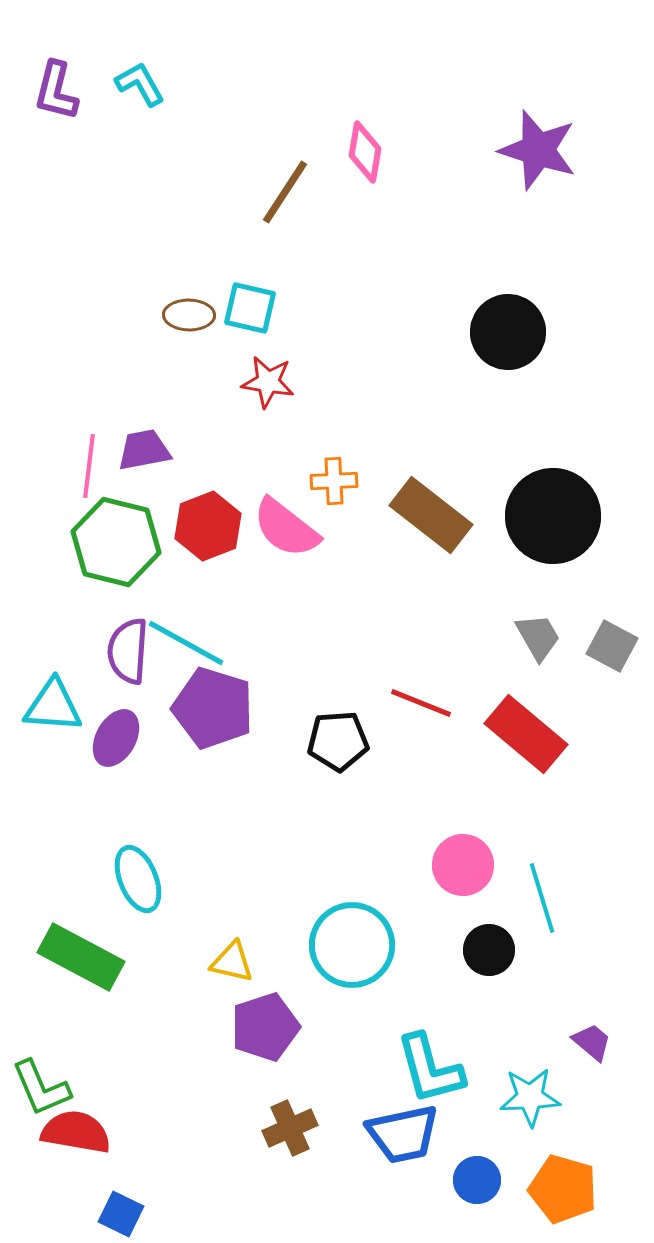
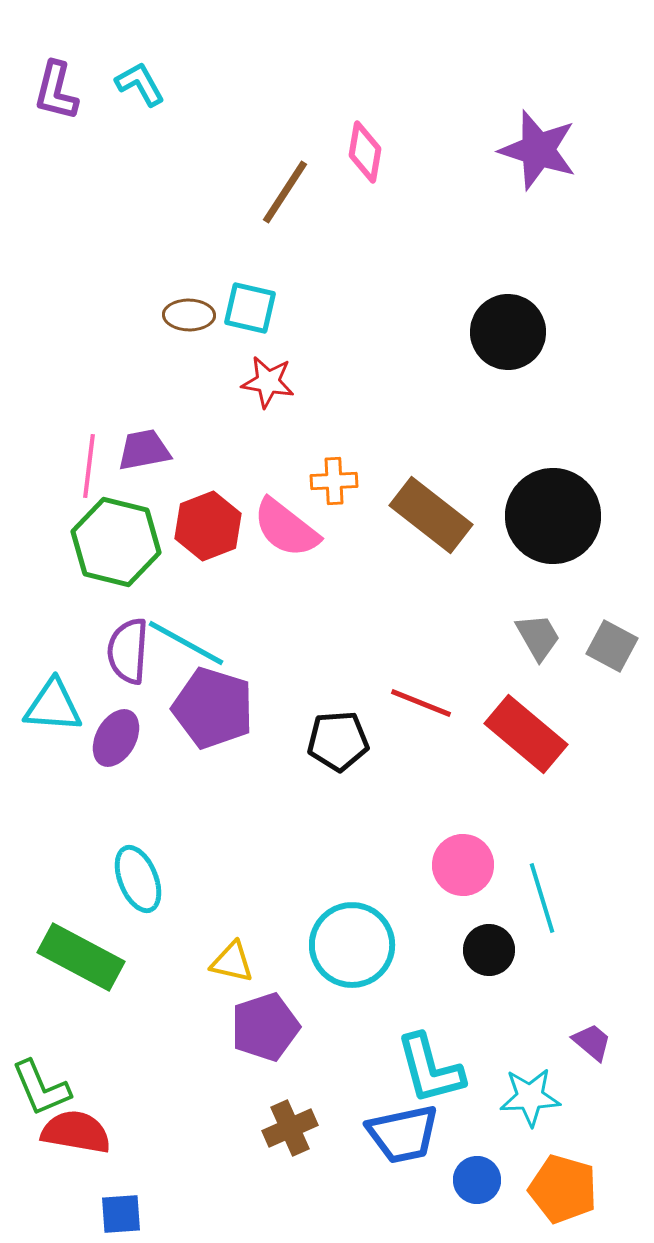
blue square at (121, 1214): rotated 30 degrees counterclockwise
